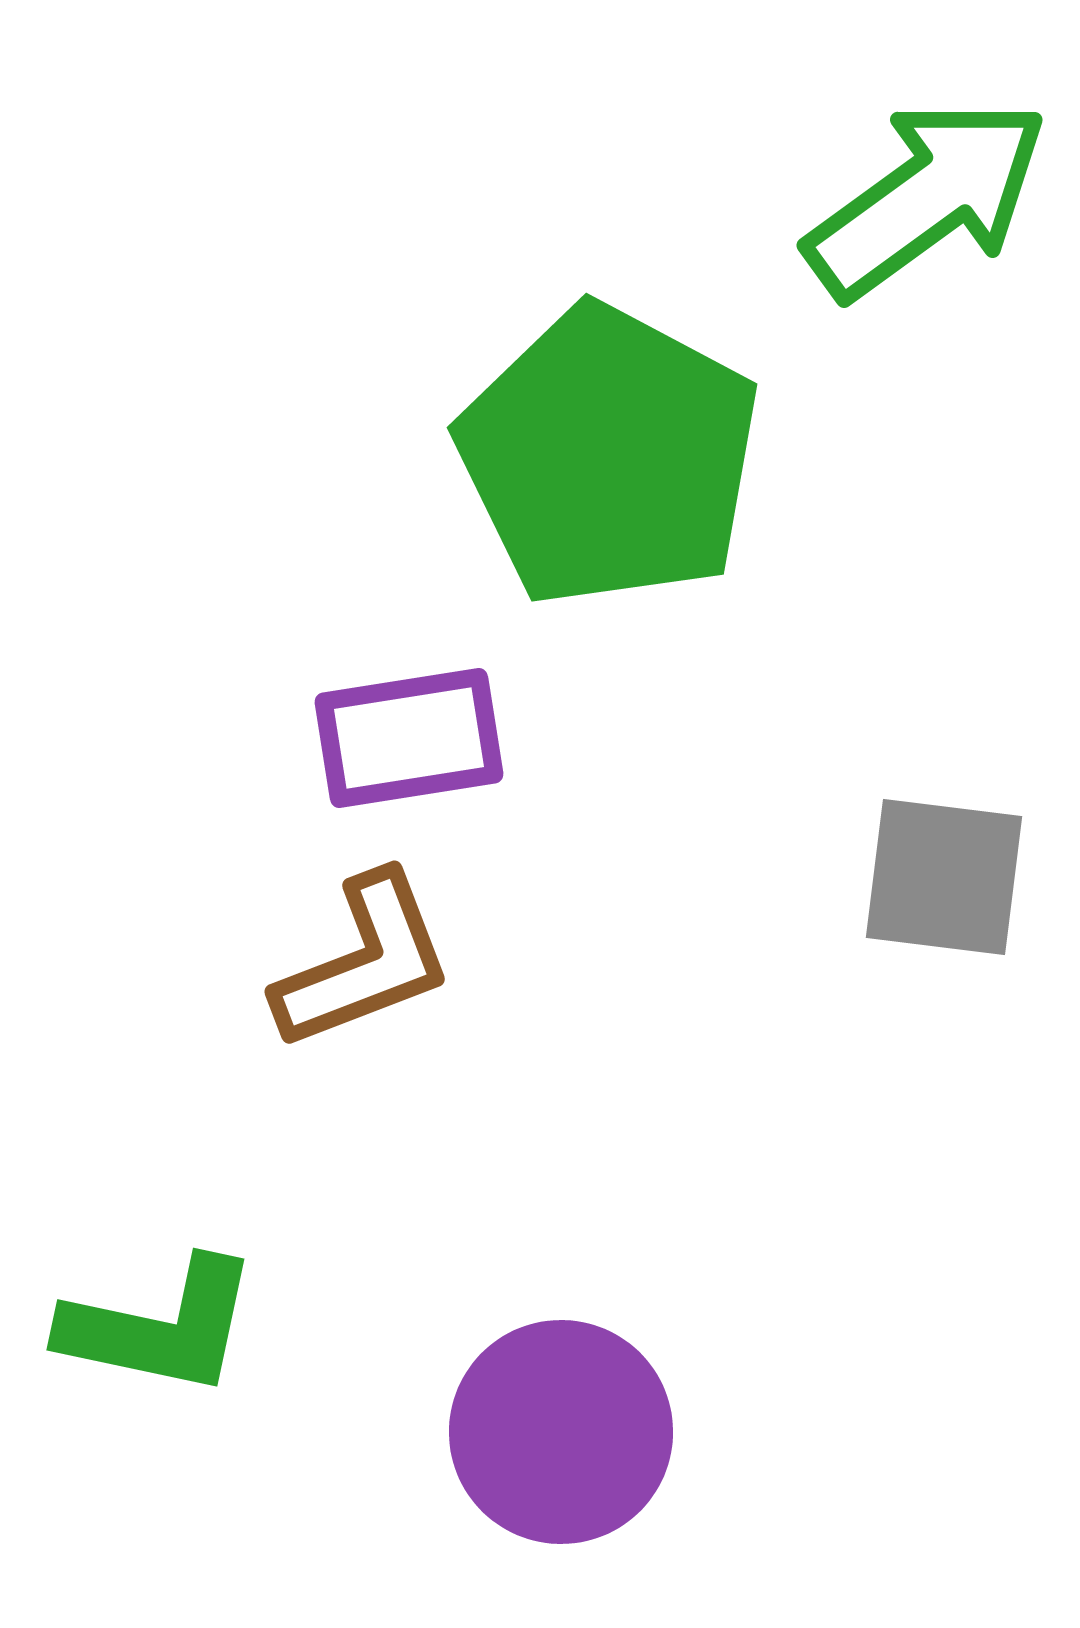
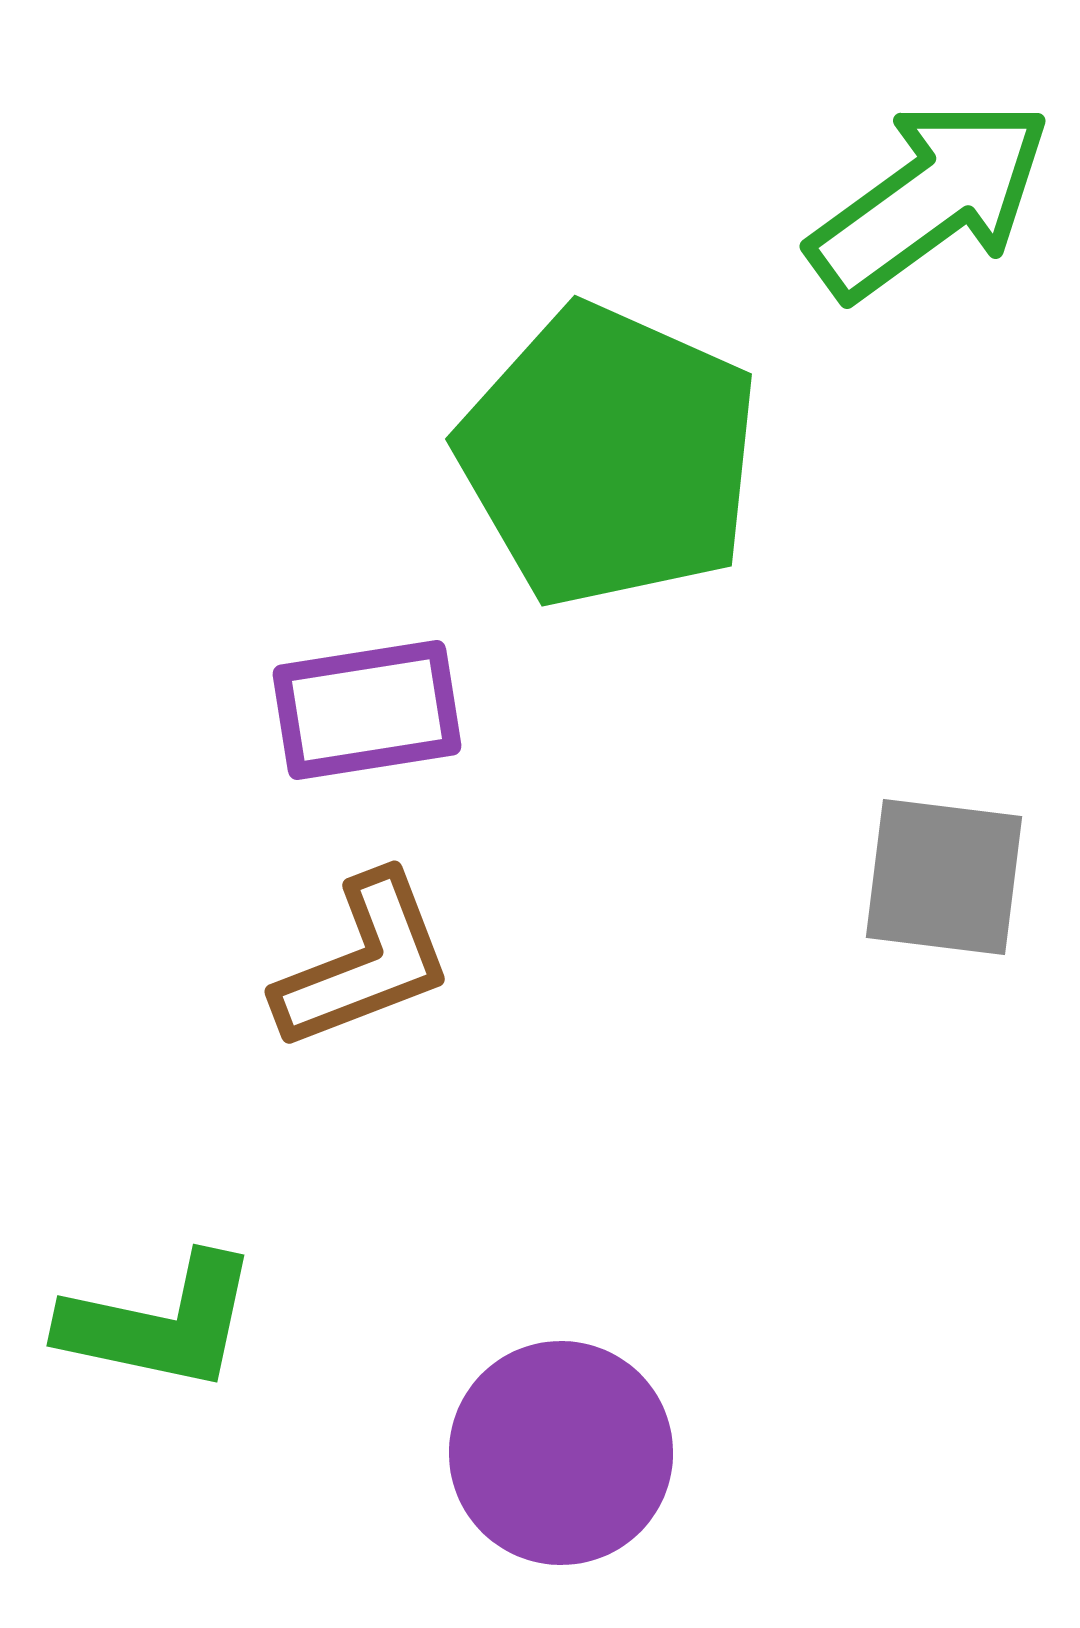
green arrow: moved 3 px right, 1 px down
green pentagon: rotated 4 degrees counterclockwise
purple rectangle: moved 42 px left, 28 px up
green L-shape: moved 4 px up
purple circle: moved 21 px down
